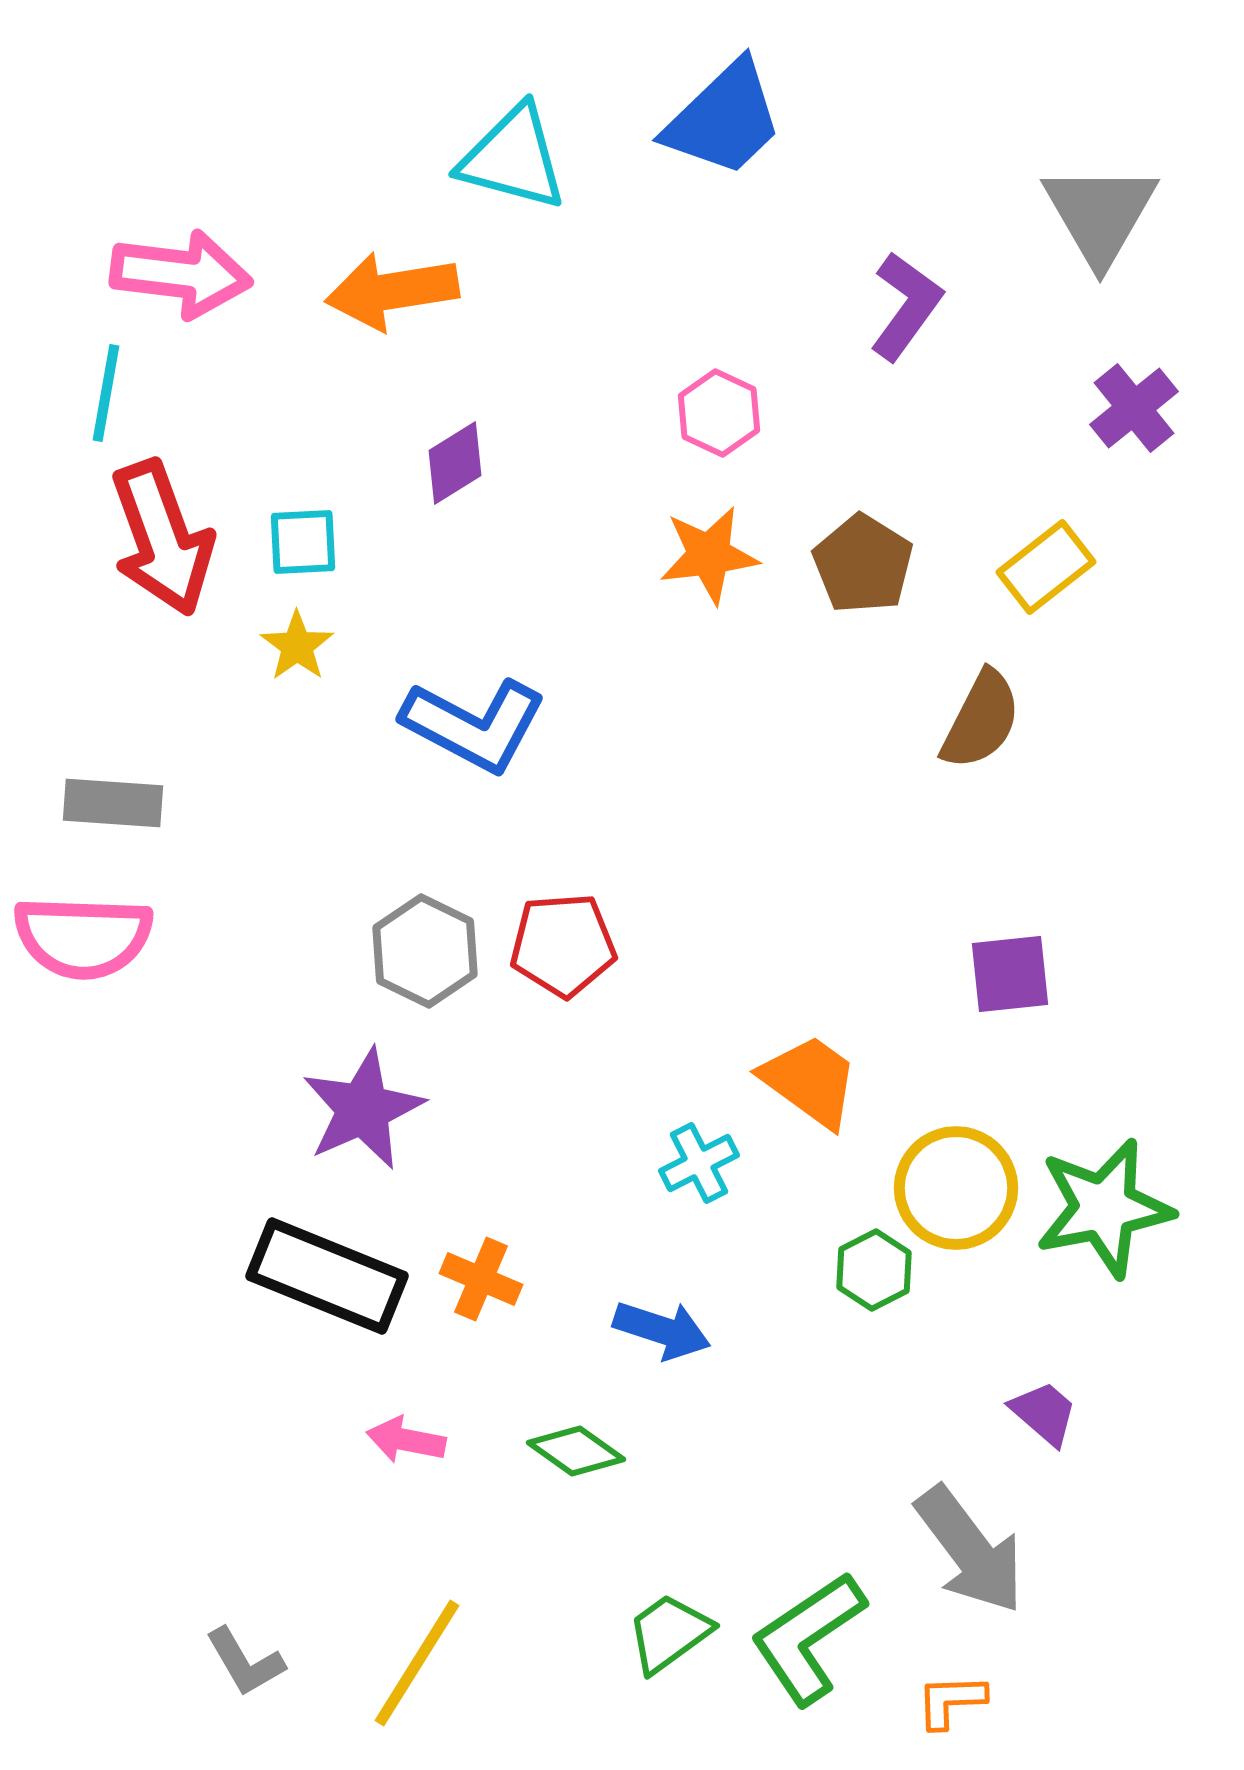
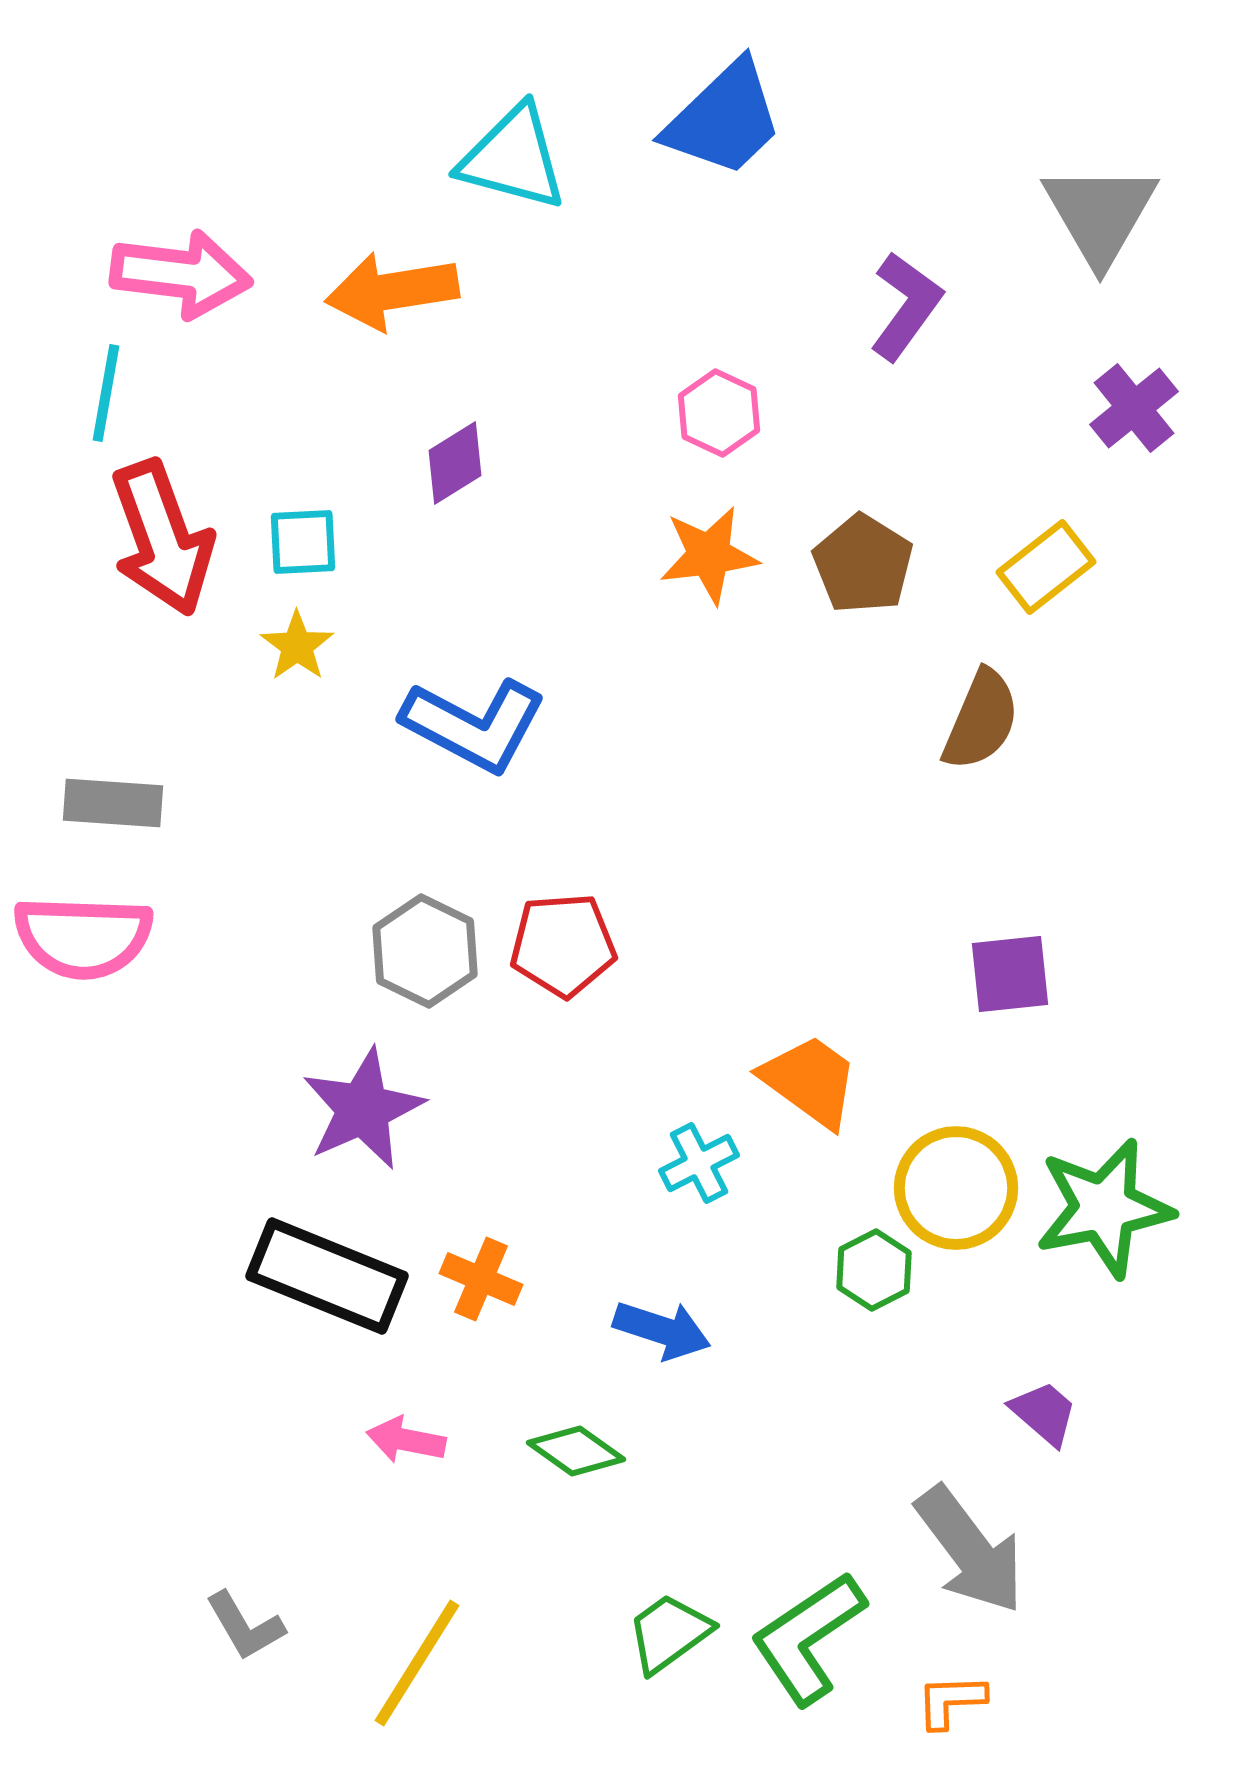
brown semicircle at (981, 720): rotated 4 degrees counterclockwise
gray L-shape at (245, 1662): moved 36 px up
